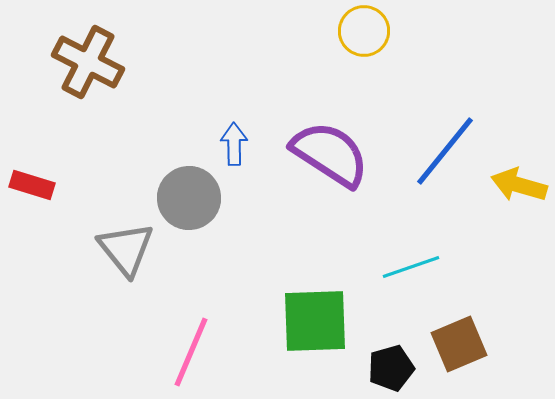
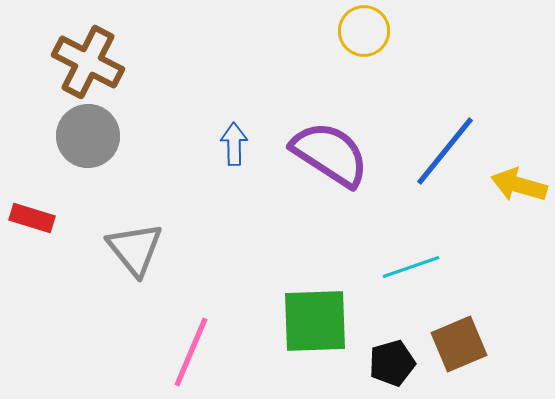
red rectangle: moved 33 px down
gray circle: moved 101 px left, 62 px up
gray triangle: moved 9 px right
black pentagon: moved 1 px right, 5 px up
